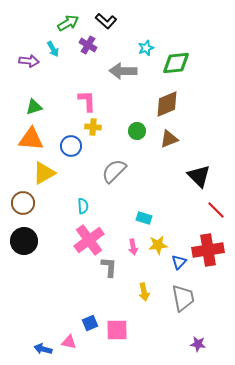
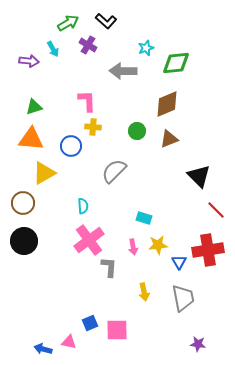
blue triangle: rotated 14 degrees counterclockwise
